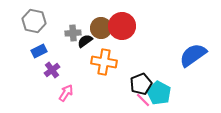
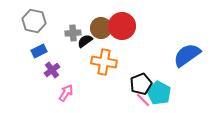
blue semicircle: moved 6 px left
